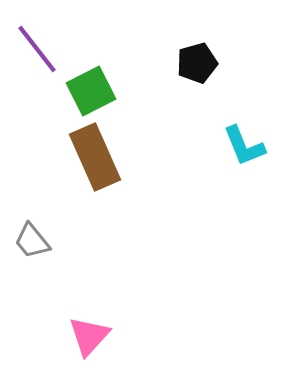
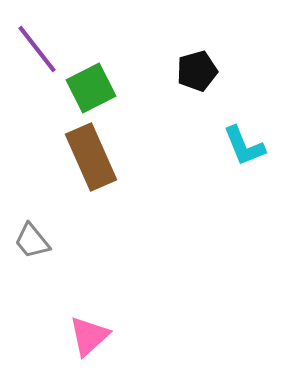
black pentagon: moved 8 px down
green square: moved 3 px up
brown rectangle: moved 4 px left
pink triangle: rotated 6 degrees clockwise
